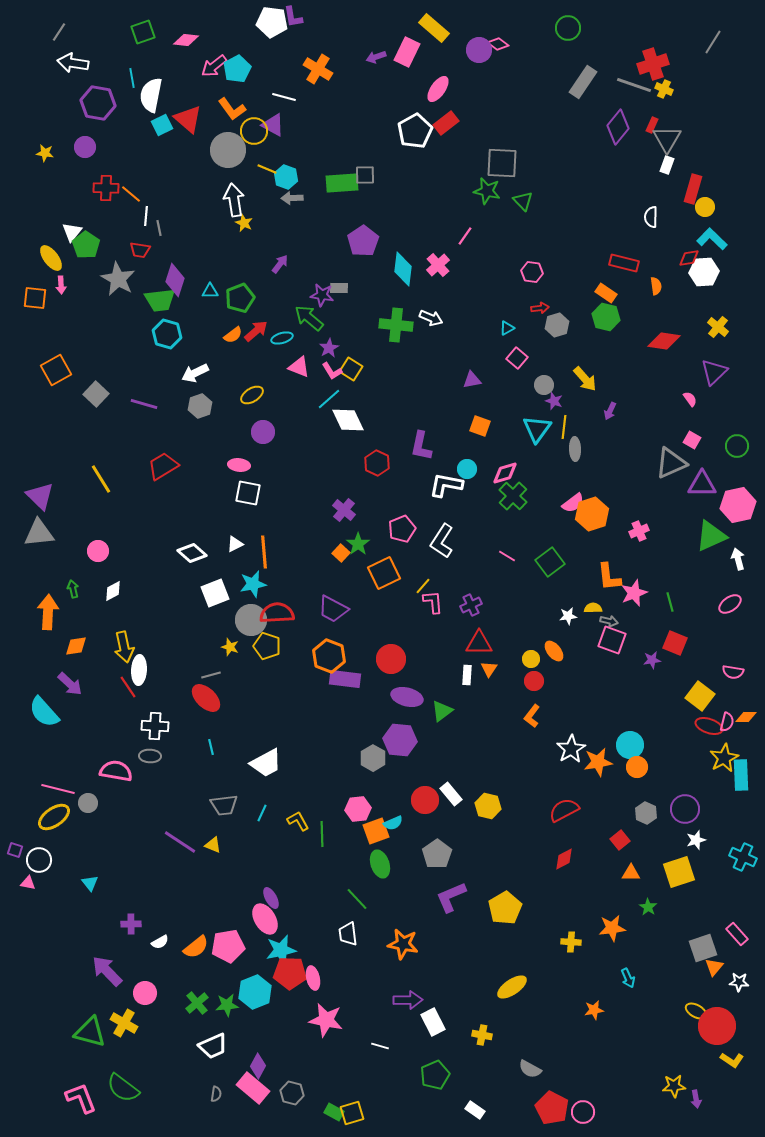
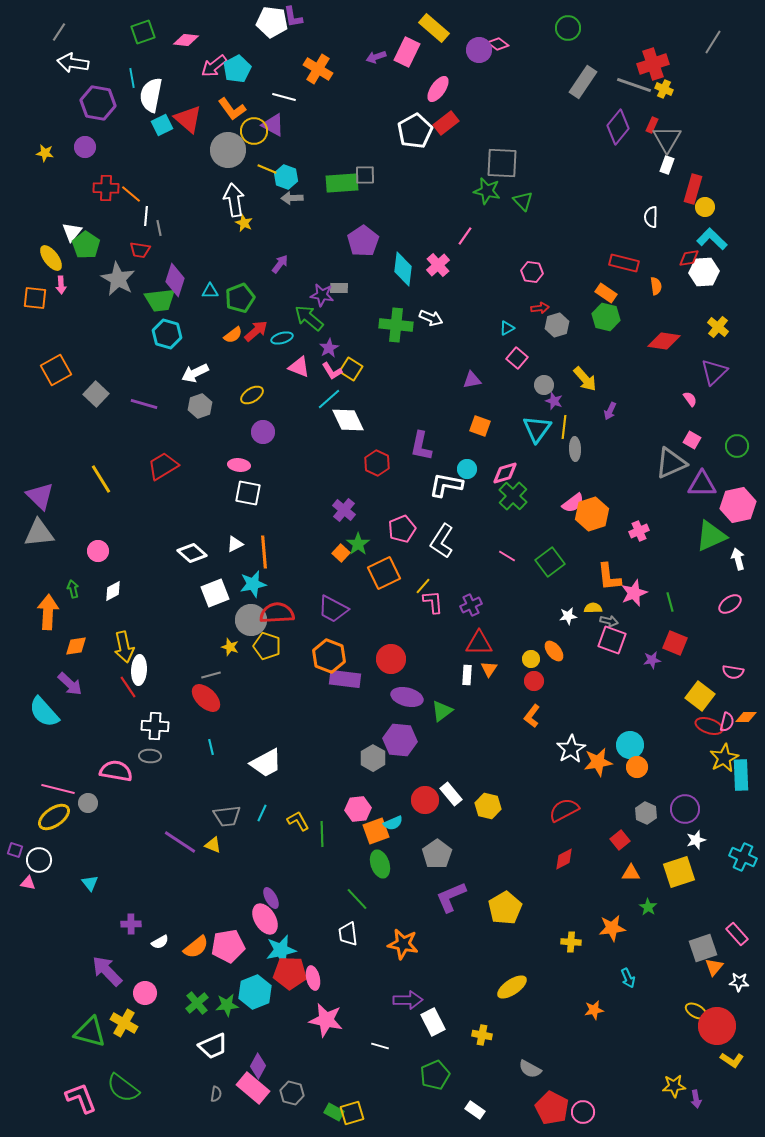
gray trapezoid at (224, 805): moved 3 px right, 11 px down
